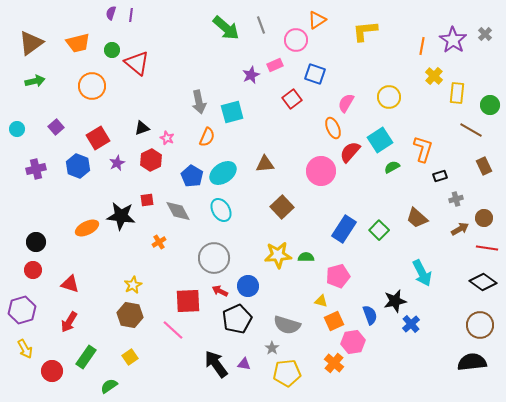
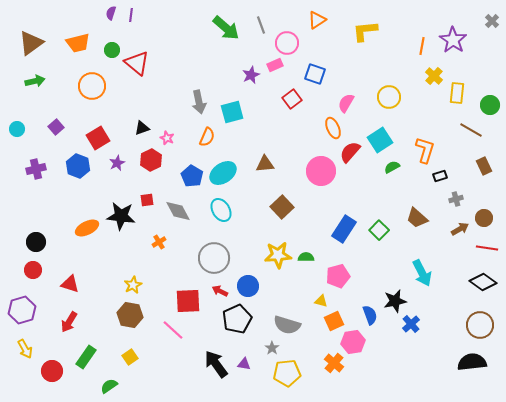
gray cross at (485, 34): moved 7 px right, 13 px up
pink circle at (296, 40): moved 9 px left, 3 px down
orange L-shape at (423, 149): moved 2 px right, 1 px down
